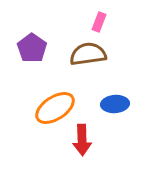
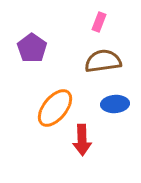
brown semicircle: moved 15 px right, 7 px down
orange ellipse: rotated 18 degrees counterclockwise
